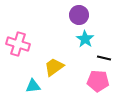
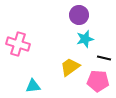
cyan star: rotated 24 degrees clockwise
yellow trapezoid: moved 16 px right
